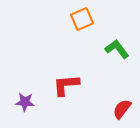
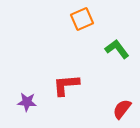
purple star: moved 2 px right
